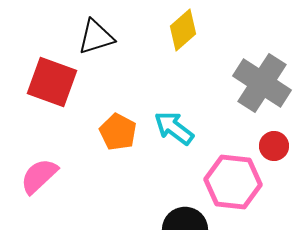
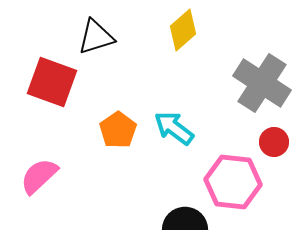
orange pentagon: moved 2 px up; rotated 9 degrees clockwise
red circle: moved 4 px up
